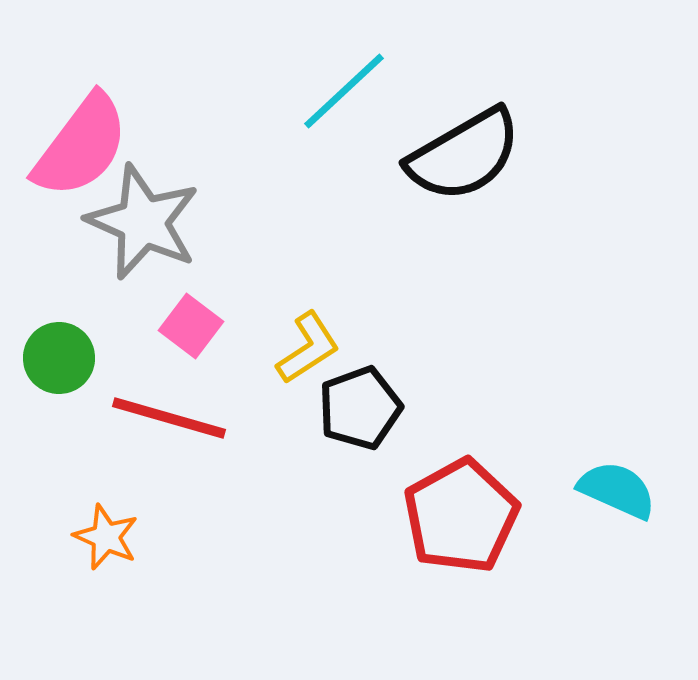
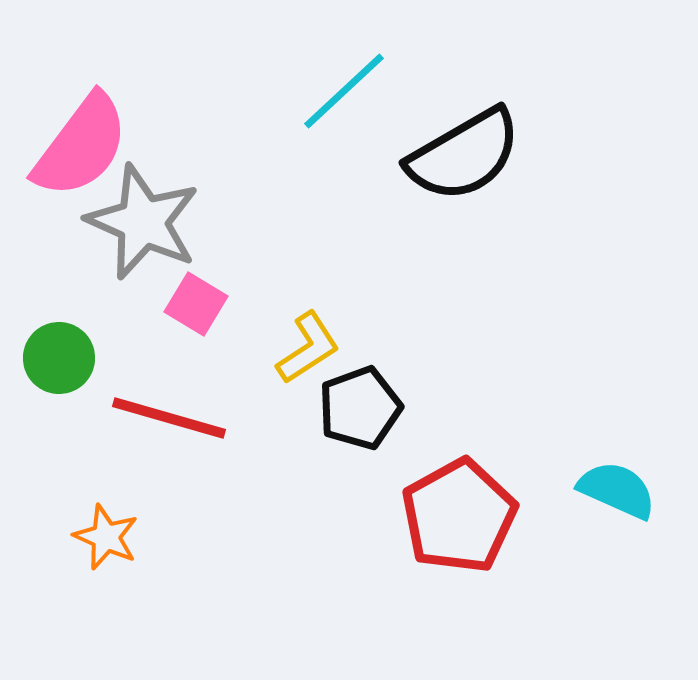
pink square: moved 5 px right, 22 px up; rotated 6 degrees counterclockwise
red pentagon: moved 2 px left
